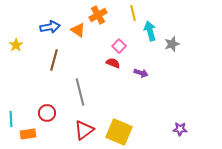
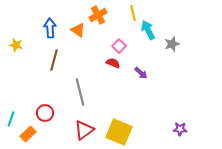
blue arrow: moved 1 px down; rotated 84 degrees counterclockwise
cyan arrow: moved 2 px left, 1 px up; rotated 12 degrees counterclockwise
yellow star: rotated 24 degrees counterclockwise
purple arrow: rotated 24 degrees clockwise
red circle: moved 2 px left
cyan line: rotated 21 degrees clockwise
orange rectangle: rotated 35 degrees counterclockwise
